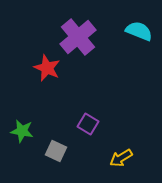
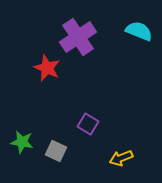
purple cross: rotated 6 degrees clockwise
green star: moved 11 px down
yellow arrow: rotated 10 degrees clockwise
